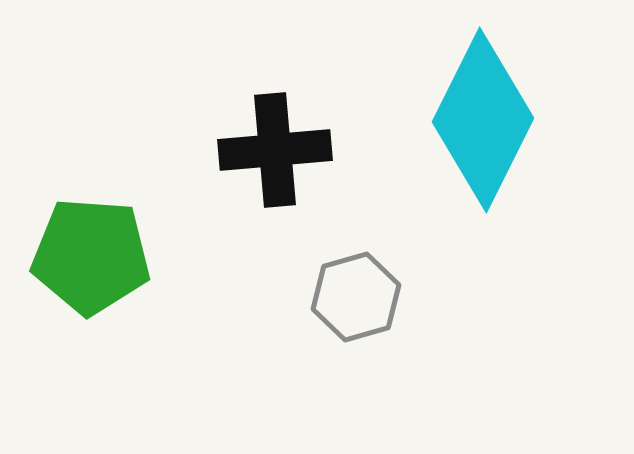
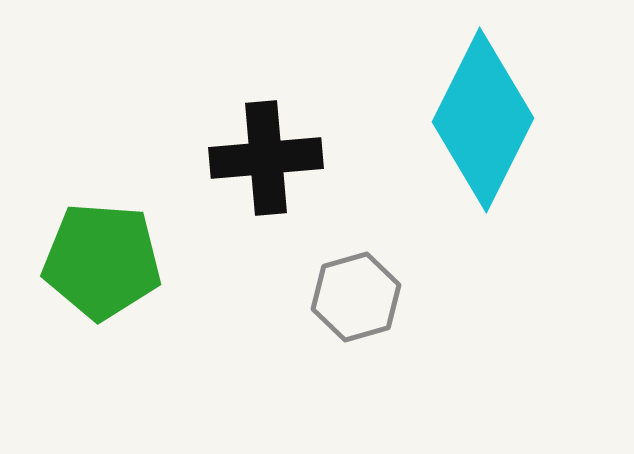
black cross: moved 9 px left, 8 px down
green pentagon: moved 11 px right, 5 px down
